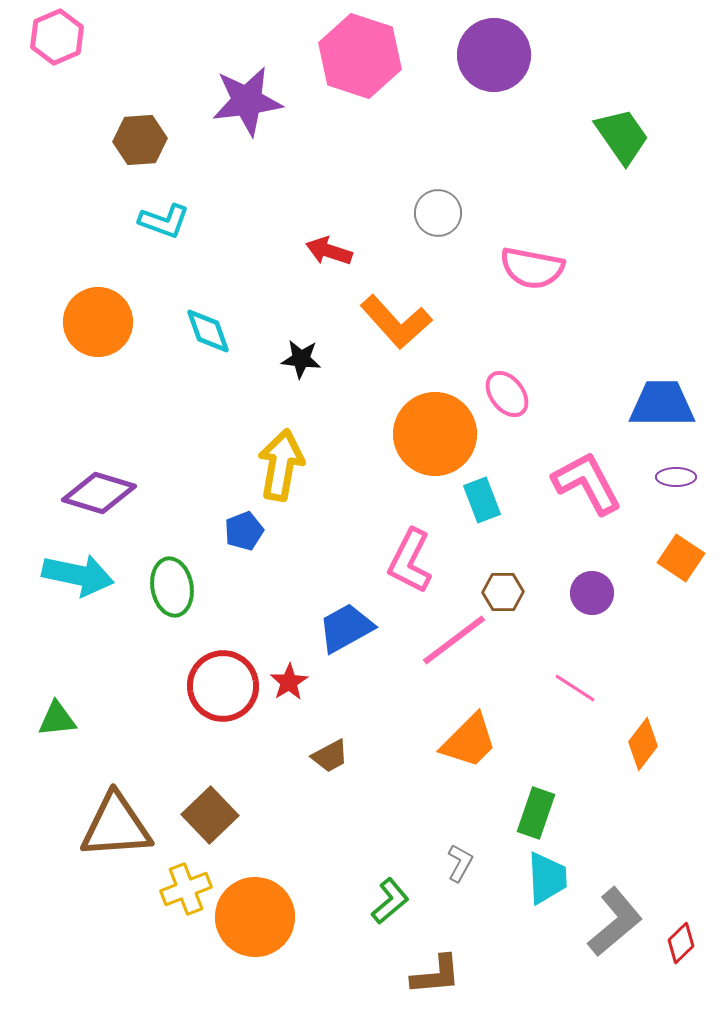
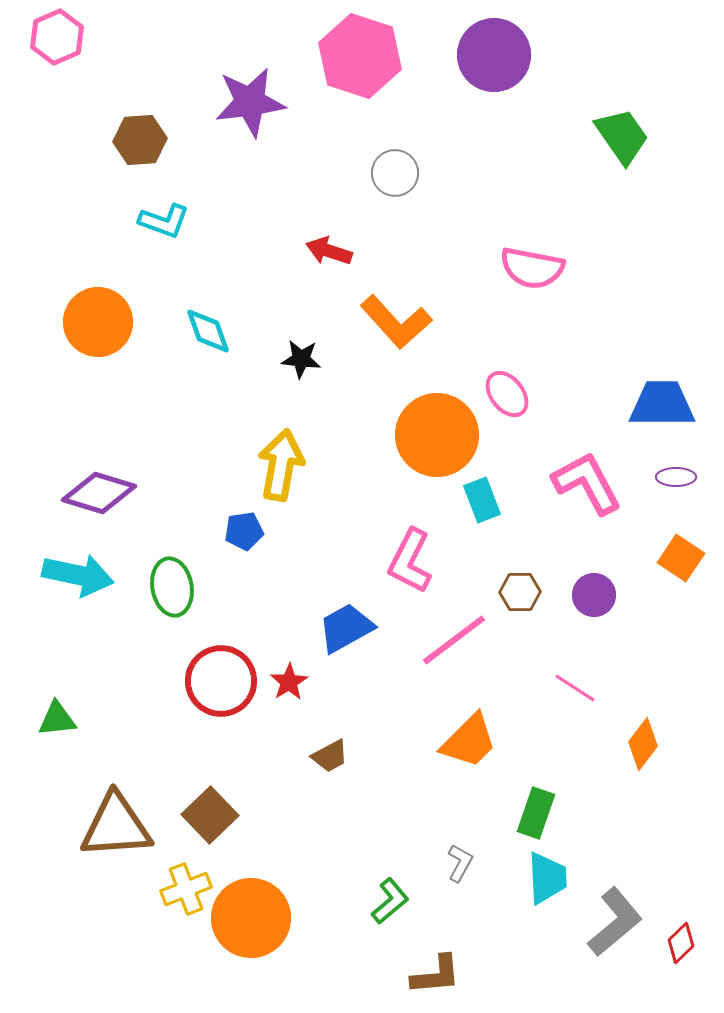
purple star at (247, 101): moved 3 px right, 1 px down
gray circle at (438, 213): moved 43 px left, 40 px up
orange circle at (435, 434): moved 2 px right, 1 px down
blue pentagon at (244, 531): rotated 12 degrees clockwise
brown hexagon at (503, 592): moved 17 px right
purple circle at (592, 593): moved 2 px right, 2 px down
red circle at (223, 686): moved 2 px left, 5 px up
orange circle at (255, 917): moved 4 px left, 1 px down
